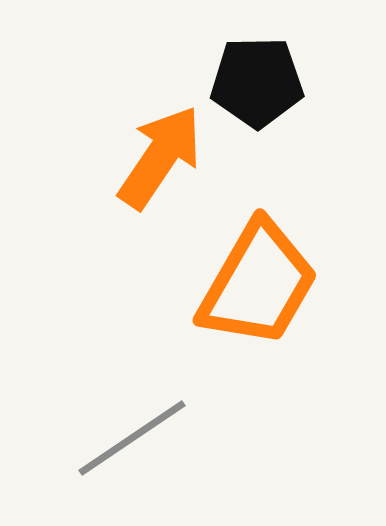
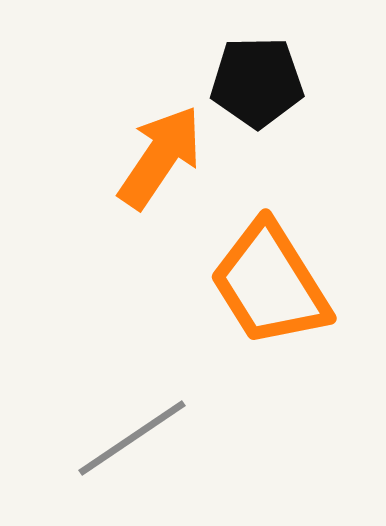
orange trapezoid: moved 12 px right; rotated 118 degrees clockwise
